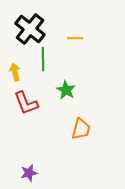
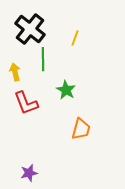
yellow line: rotated 70 degrees counterclockwise
